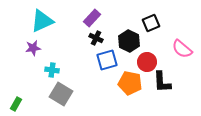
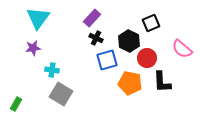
cyan triangle: moved 4 px left, 3 px up; rotated 30 degrees counterclockwise
red circle: moved 4 px up
